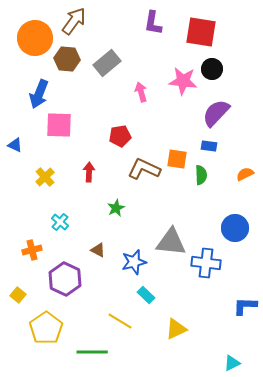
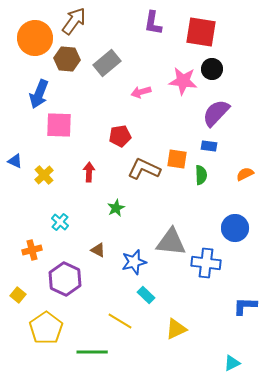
pink arrow: rotated 90 degrees counterclockwise
blue triangle: moved 16 px down
yellow cross: moved 1 px left, 2 px up
